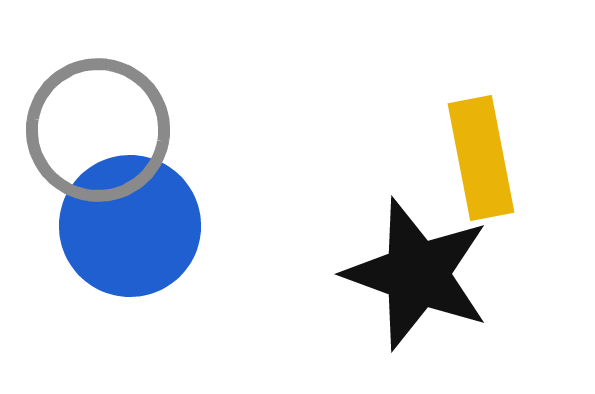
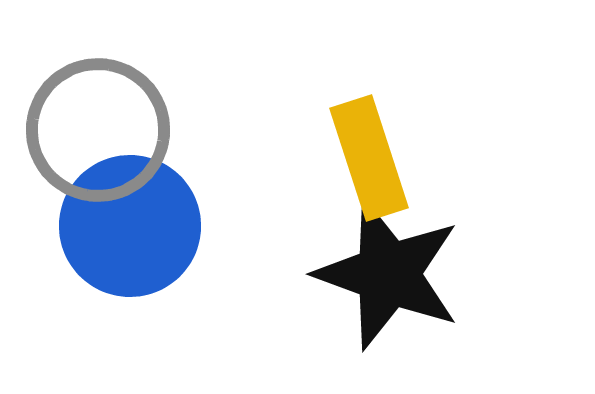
yellow rectangle: moved 112 px left; rotated 7 degrees counterclockwise
black star: moved 29 px left
